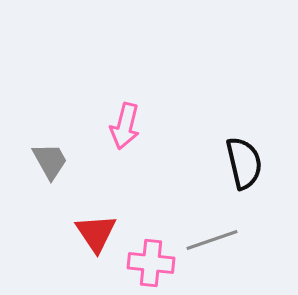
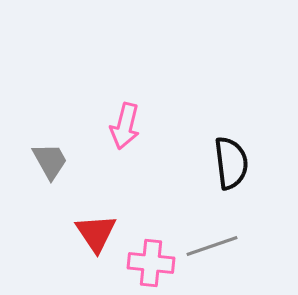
black semicircle: moved 13 px left; rotated 6 degrees clockwise
gray line: moved 6 px down
